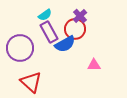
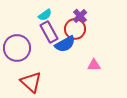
purple circle: moved 3 px left
